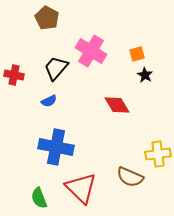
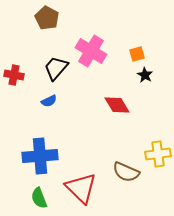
blue cross: moved 16 px left, 9 px down; rotated 16 degrees counterclockwise
brown semicircle: moved 4 px left, 5 px up
